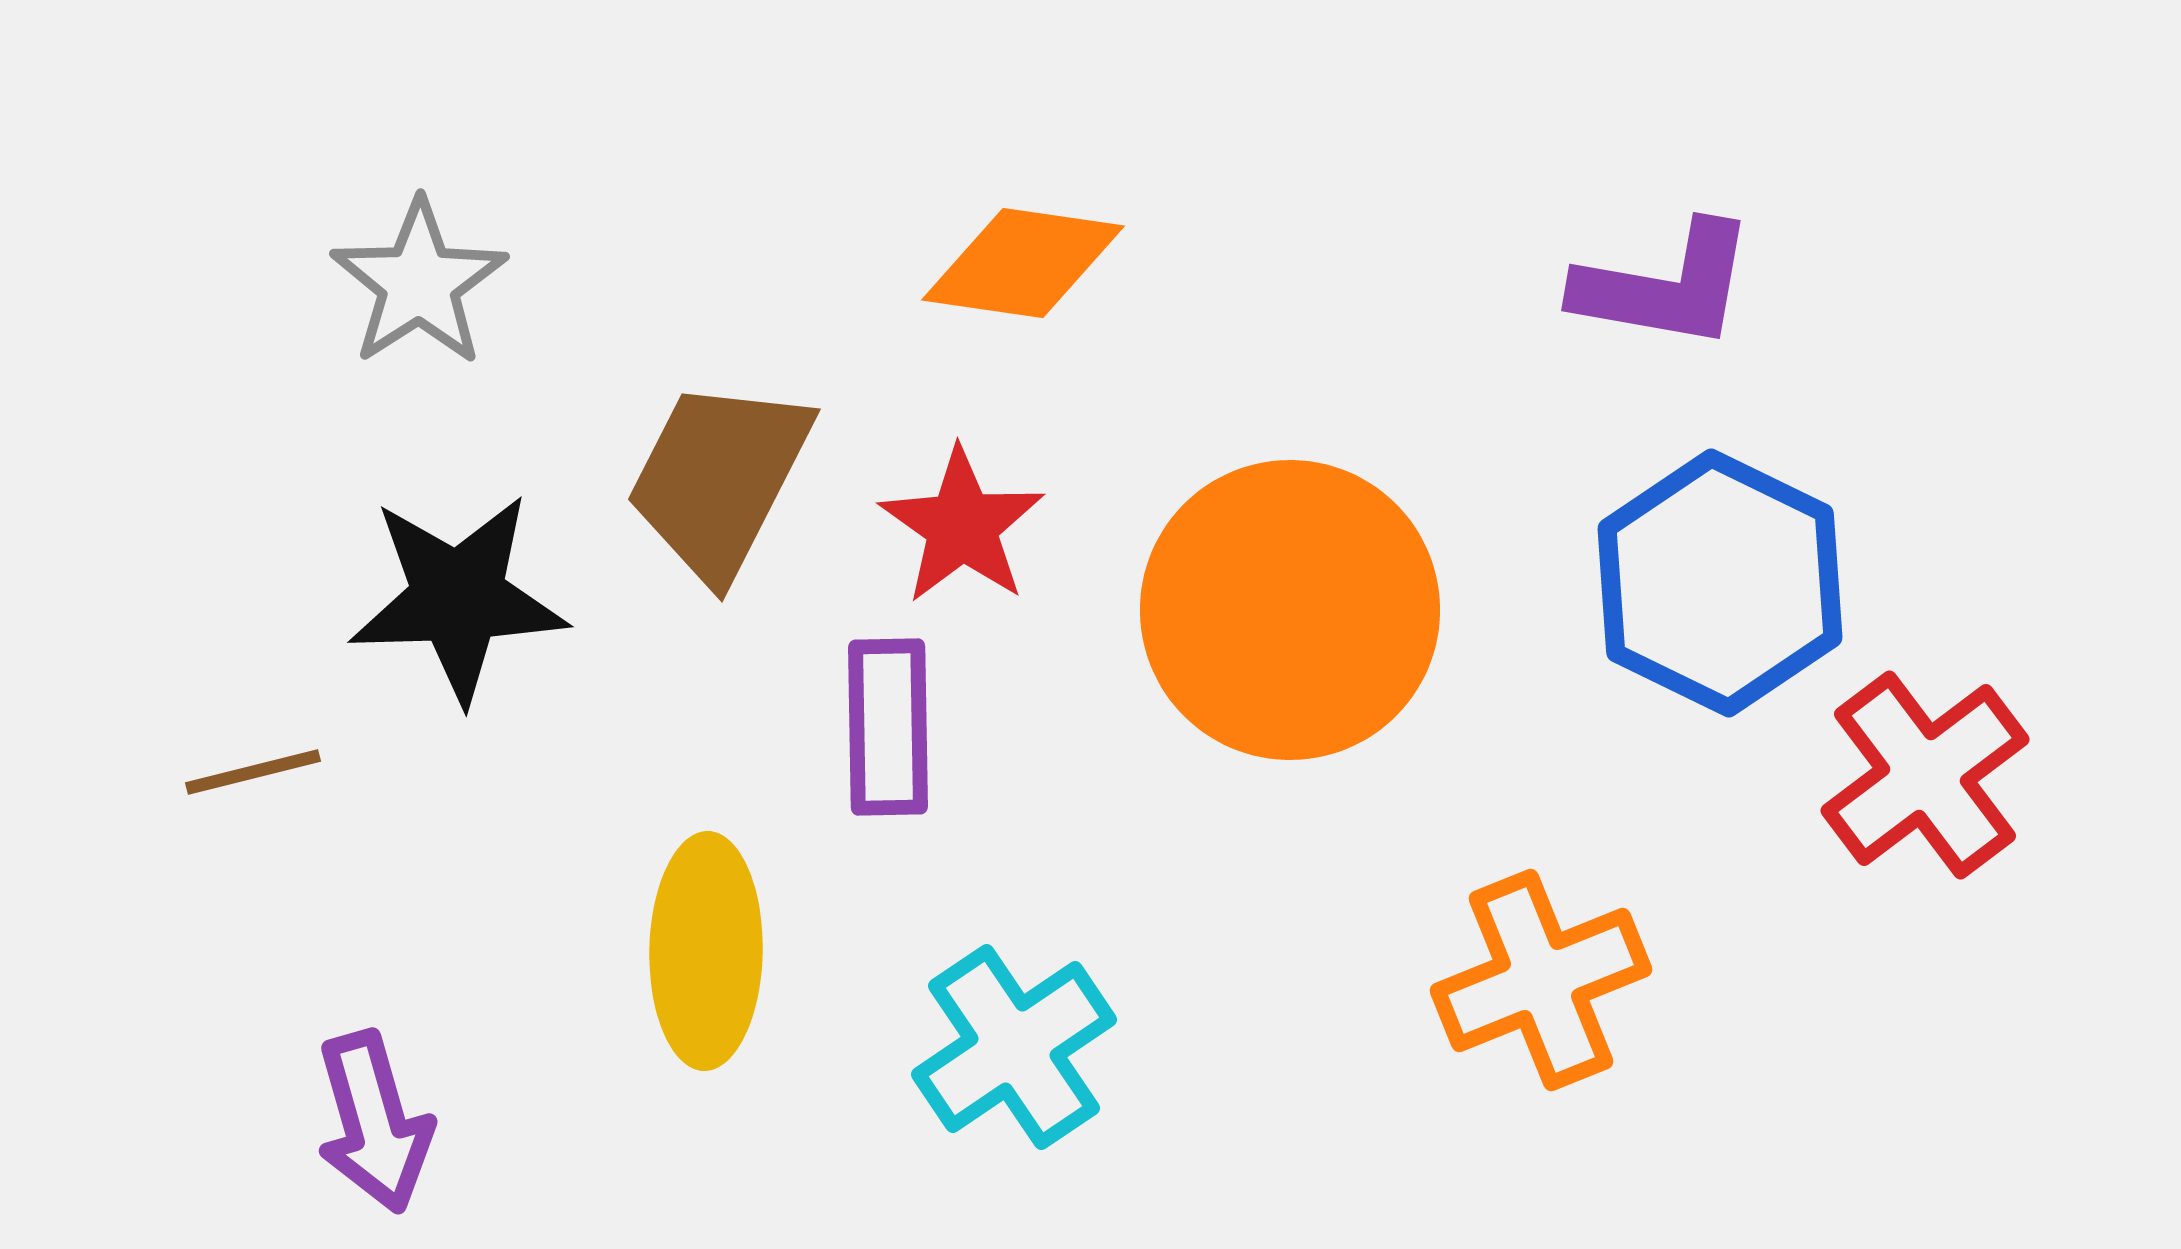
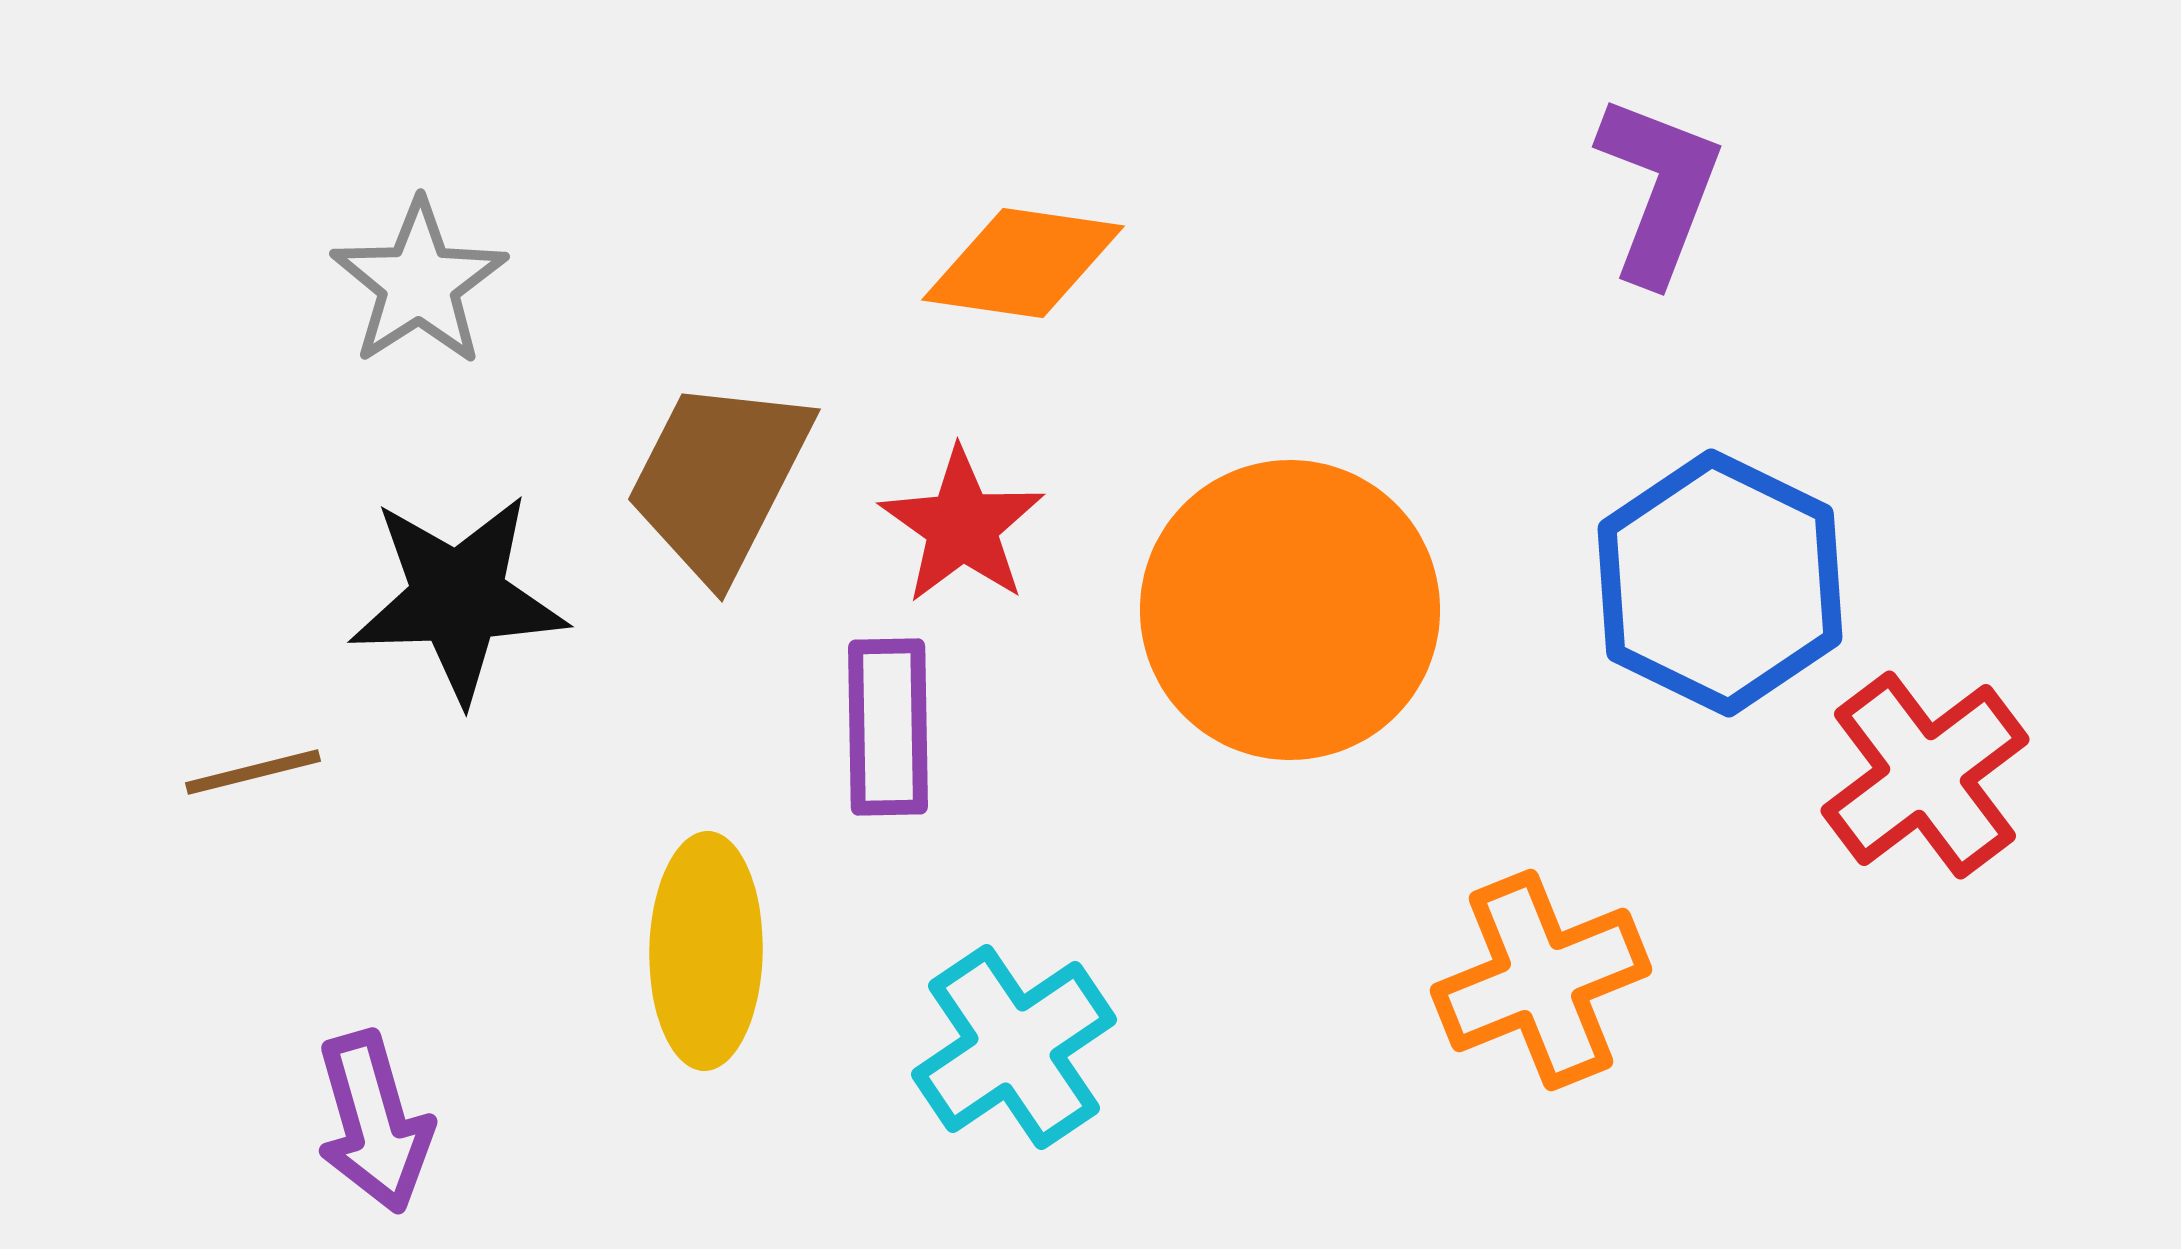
purple L-shape: moved 6 px left, 97 px up; rotated 79 degrees counterclockwise
